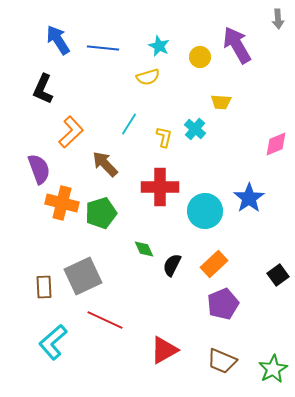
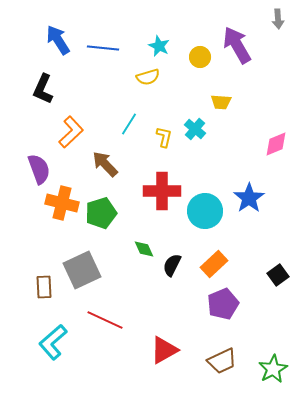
red cross: moved 2 px right, 4 px down
gray square: moved 1 px left, 6 px up
brown trapezoid: rotated 48 degrees counterclockwise
